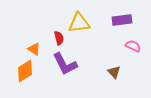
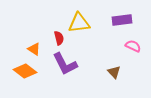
orange diamond: rotated 70 degrees clockwise
